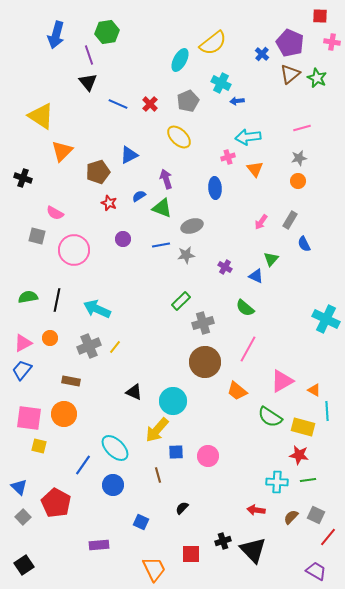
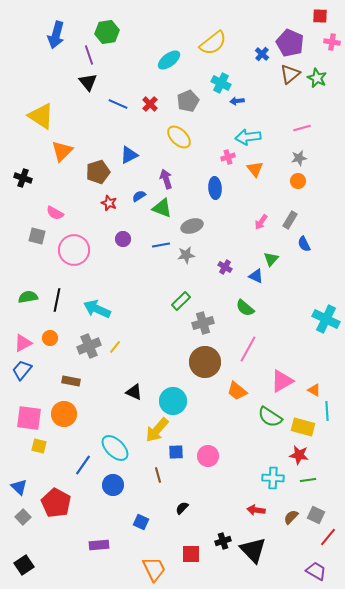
cyan ellipse at (180, 60): moved 11 px left; rotated 25 degrees clockwise
cyan cross at (277, 482): moved 4 px left, 4 px up
